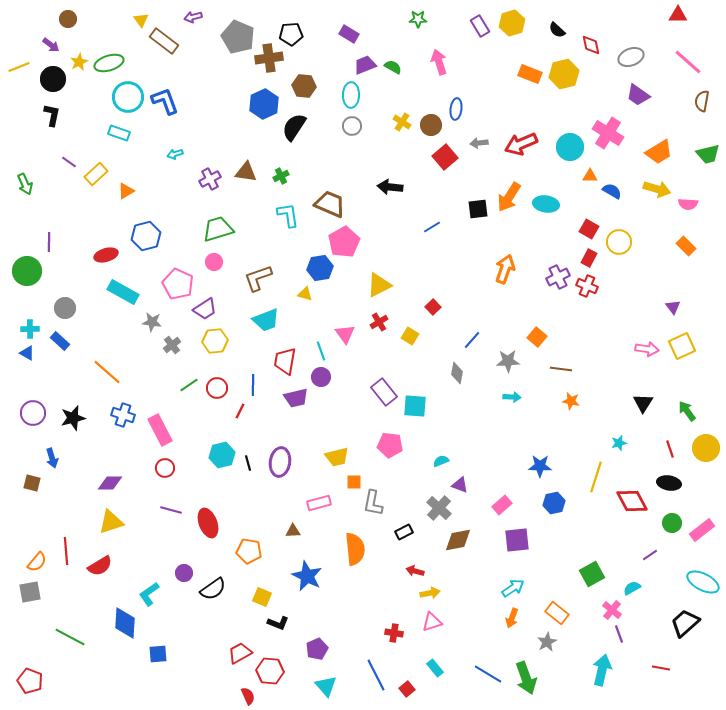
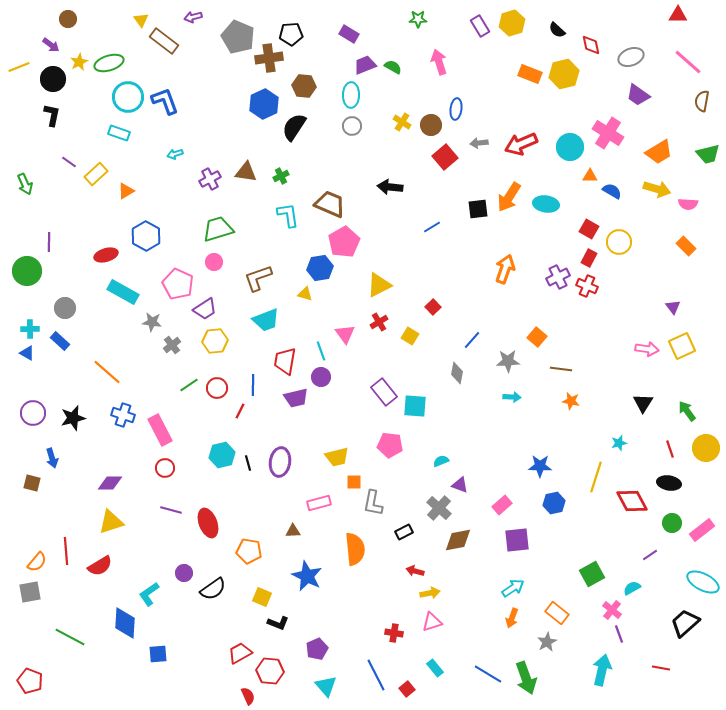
blue hexagon at (146, 236): rotated 16 degrees counterclockwise
